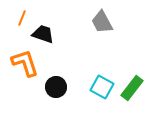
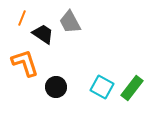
gray trapezoid: moved 32 px left
black trapezoid: rotated 15 degrees clockwise
